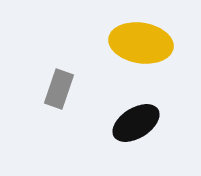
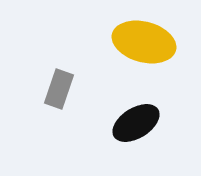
yellow ellipse: moved 3 px right, 1 px up; rotated 6 degrees clockwise
